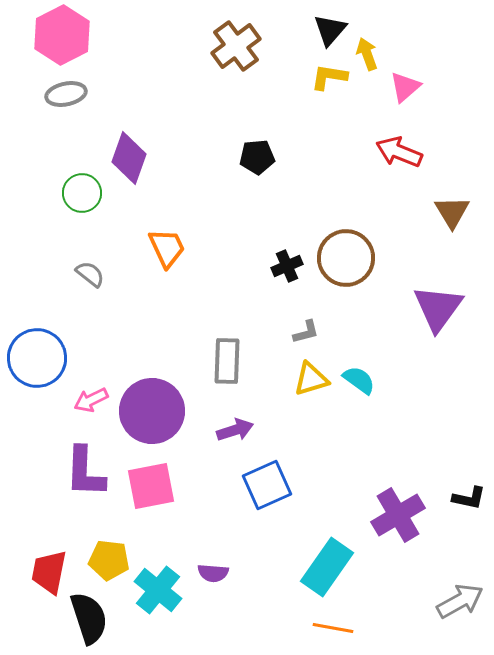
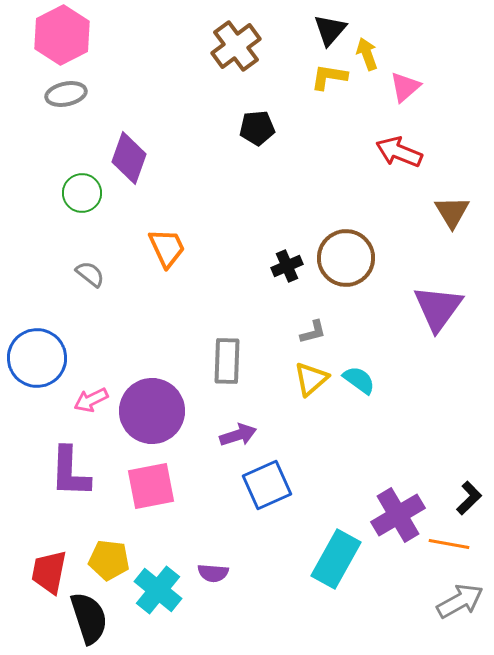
black pentagon: moved 29 px up
gray L-shape: moved 7 px right
yellow triangle: rotated 24 degrees counterclockwise
purple arrow: moved 3 px right, 5 px down
purple L-shape: moved 15 px left
black L-shape: rotated 56 degrees counterclockwise
cyan rectangle: moved 9 px right, 8 px up; rotated 6 degrees counterclockwise
orange line: moved 116 px right, 84 px up
